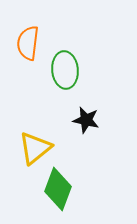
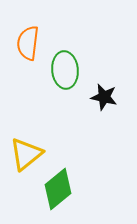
black star: moved 18 px right, 23 px up
yellow triangle: moved 9 px left, 6 px down
green diamond: rotated 30 degrees clockwise
